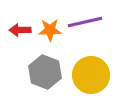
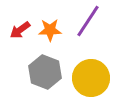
purple line: moved 3 px right, 1 px up; rotated 44 degrees counterclockwise
red arrow: rotated 35 degrees counterclockwise
yellow circle: moved 3 px down
